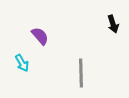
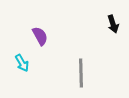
purple semicircle: rotated 12 degrees clockwise
